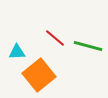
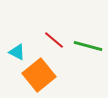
red line: moved 1 px left, 2 px down
cyan triangle: rotated 30 degrees clockwise
